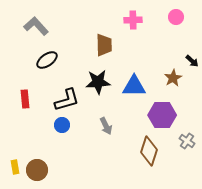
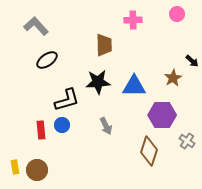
pink circle: moved 1 px right, 3 px up
red rectangle: moved 16 px right, 31 px down
